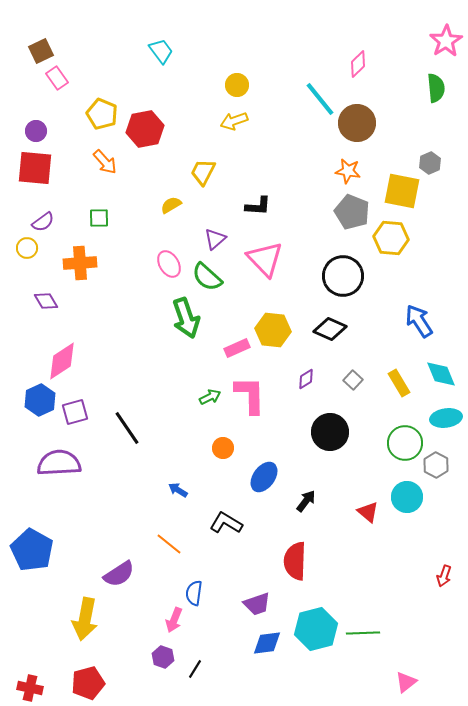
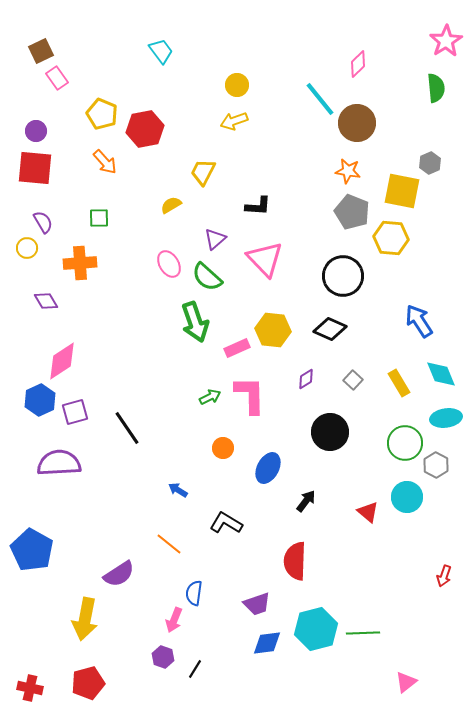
purple semicircle at (43, 222): rotated 85 degrees counterclockwise
green arrow at (186, 318): moved 9 px right, 4 px down
blue ellipse at (264, 477): moved 4 px right, 9 px up; rotated 8 degrees counterclockwise
